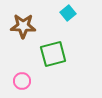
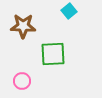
cyan square: moved 1 px right, 2 px up
green square: rotated 12 degrees clockwise
